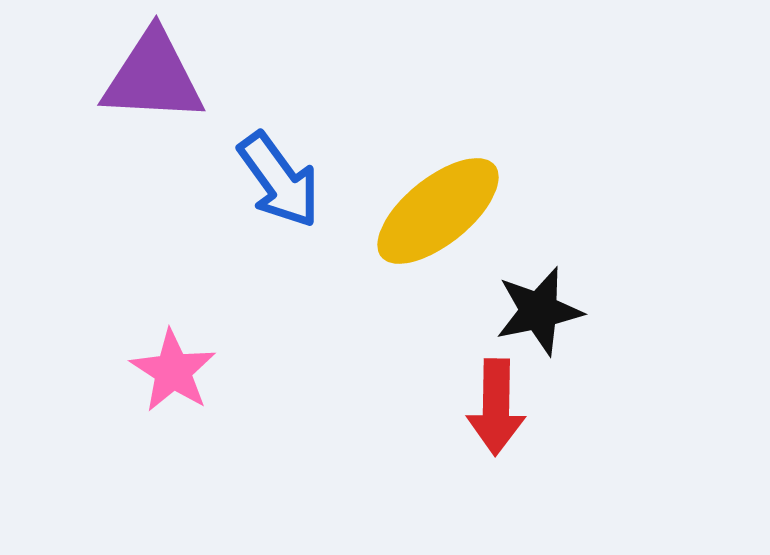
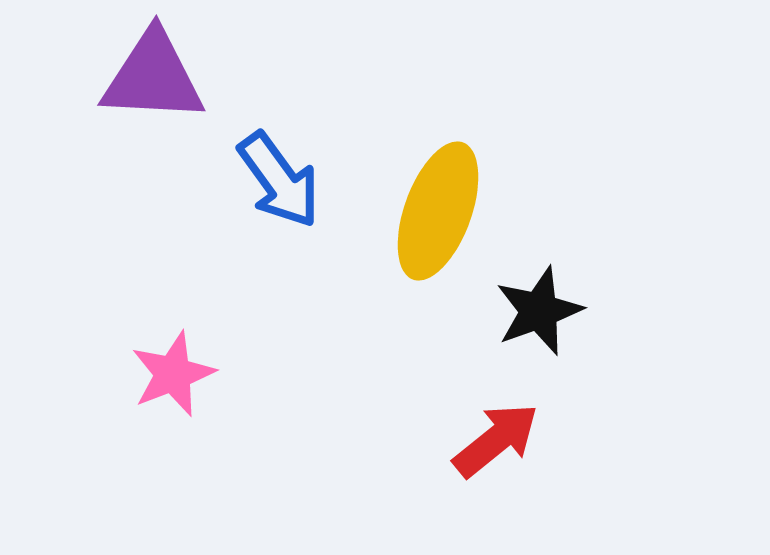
yellow ellipse: rotated 31 degrees counterclockwise
black star: rotated 8 degrees counterclockwise
pink star: moved 3 px down; rotated 18 degrees clockwise
red arrow: moved 33 px down; rotated 130 degrees counterclockwise
